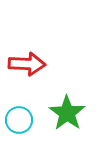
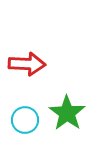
cyan circle: moved 6 px right
